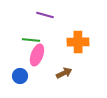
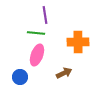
purple line: rotated 66 degrees clockwise
green line: moved 5 px right, 7 px up
blue circle: moved 1 px down
